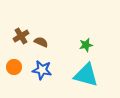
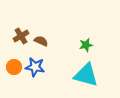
brown semicircle: moved 1 px up
blue star: moved 7 px left, 3 px up
